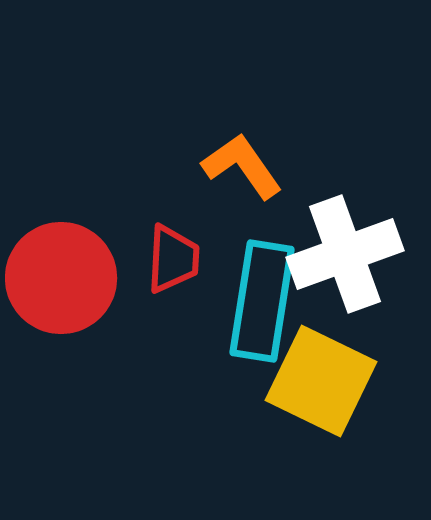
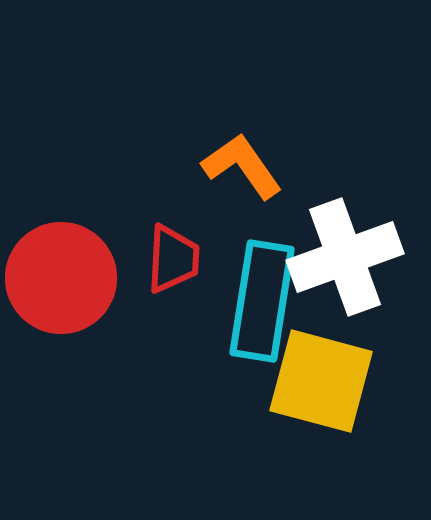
white cross: moved 3 px down
yellow square: rotated 11 degrees counterclockwise
